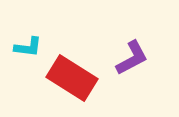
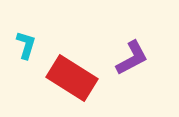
cyan L-shape: moved 2 px left, 2 px up; rotated 80 degrees counterclockwise
